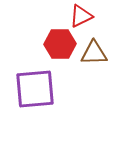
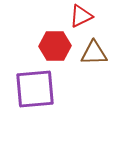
red hexagon: moved 5 px left, 2 px down
